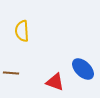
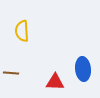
blue ellipse: rotated 40 degrees clockwise
red triangle: rotated 18 degrees counterclockwise
